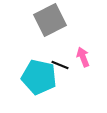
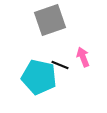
gray square: rotated 8 degrees clockwise
